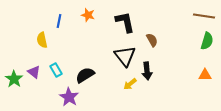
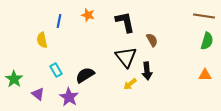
black triangle: moved 1 px right, 1 px down
purple triangle: moved 4 px right, 22 px down
